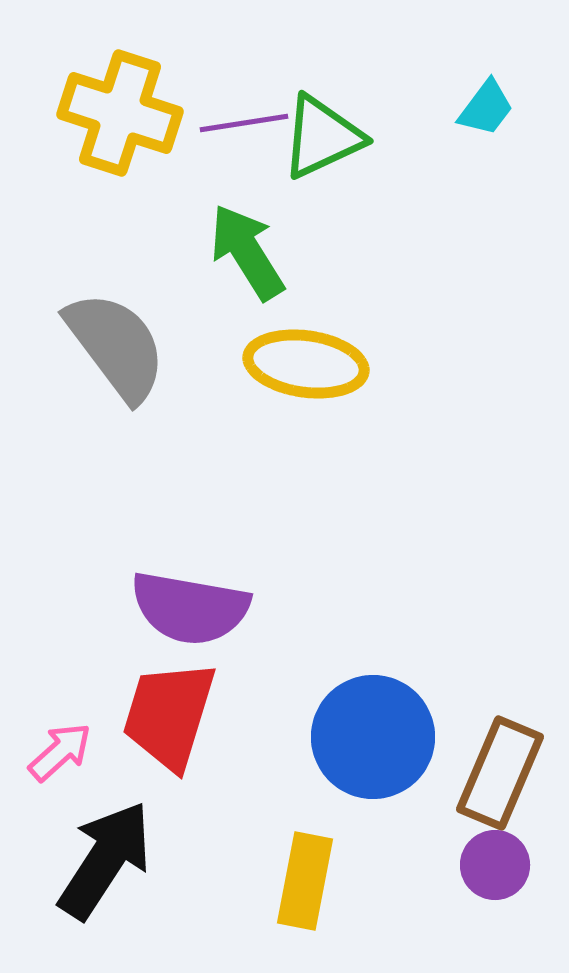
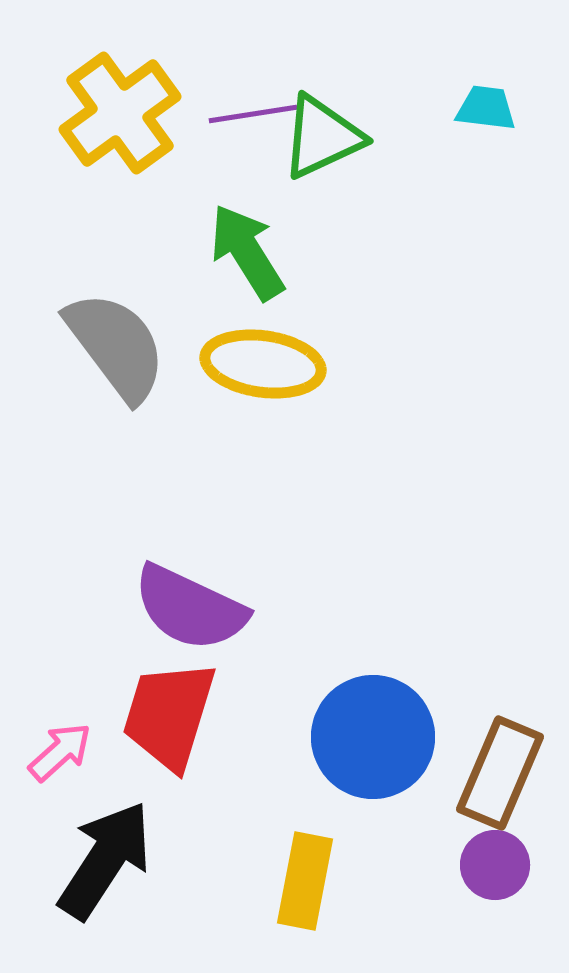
cyan trapezoid: rotated 120 degrees counterclockwise
yellow cross: rotated 36 degrees clockwise
purple line: moved 9 px right, 9 px up
yellow ellipse: moved 43 px left
purple semicircle: rotated 15 degrees clockwise
